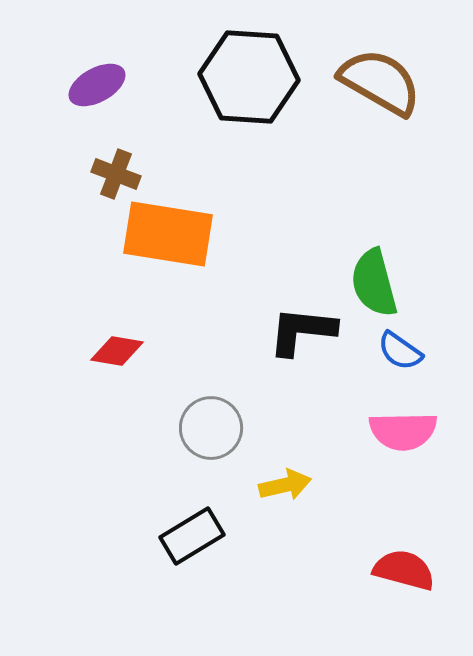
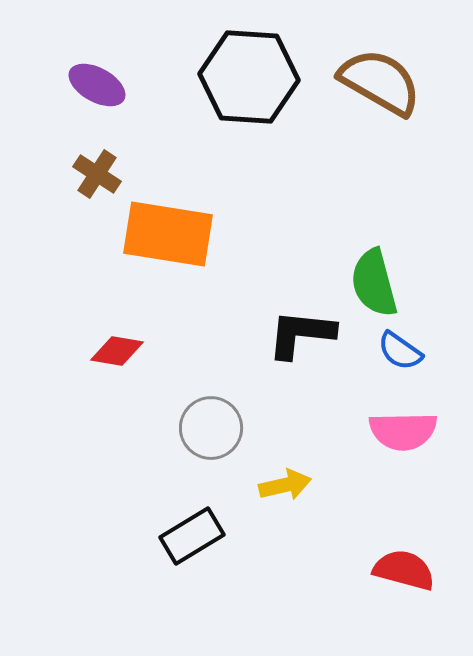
purple ellipse: rotated 58 degrees clockwise
brown cross: moved 19 px left; rotated 12 degrees clockwise
black L-shape: moved 1 px left, 3 px down
